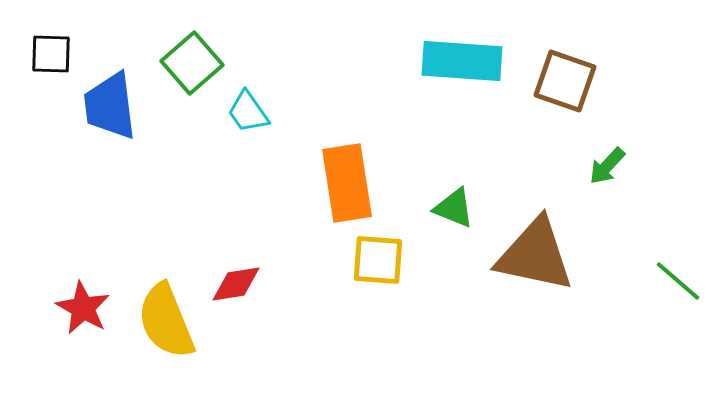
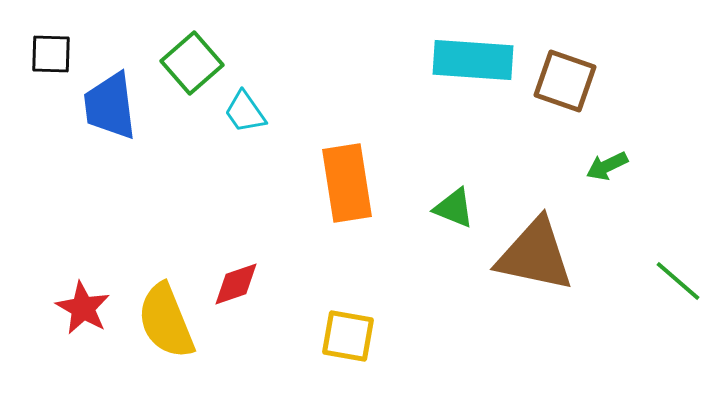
cyan rectangle: moved 11 px right, 1 px up
cyan trapezoid: moved 3 px left
green arrow: rotated 21 degrees clockwise
yellow square: moved 30 px left, 76 px down; rotated 6 degrees clockwise
red diamond: rotated 10 degrees counterclockwise
